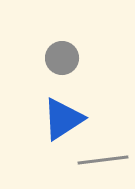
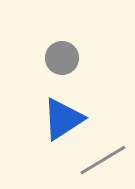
gray line: rotated 24 degrees counterclockwise
